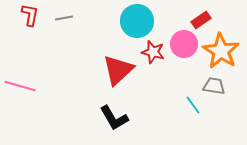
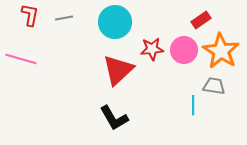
cyan circle: moved 22 px left, 1 px down
pink circle: moved 6 px down
red star: moved 1 px left, 3 px up; rotated 20 degrees counterclockwise
pink line: moved 1 px right, 27 px up
cyan line: rotated 36 degrees clockwise
